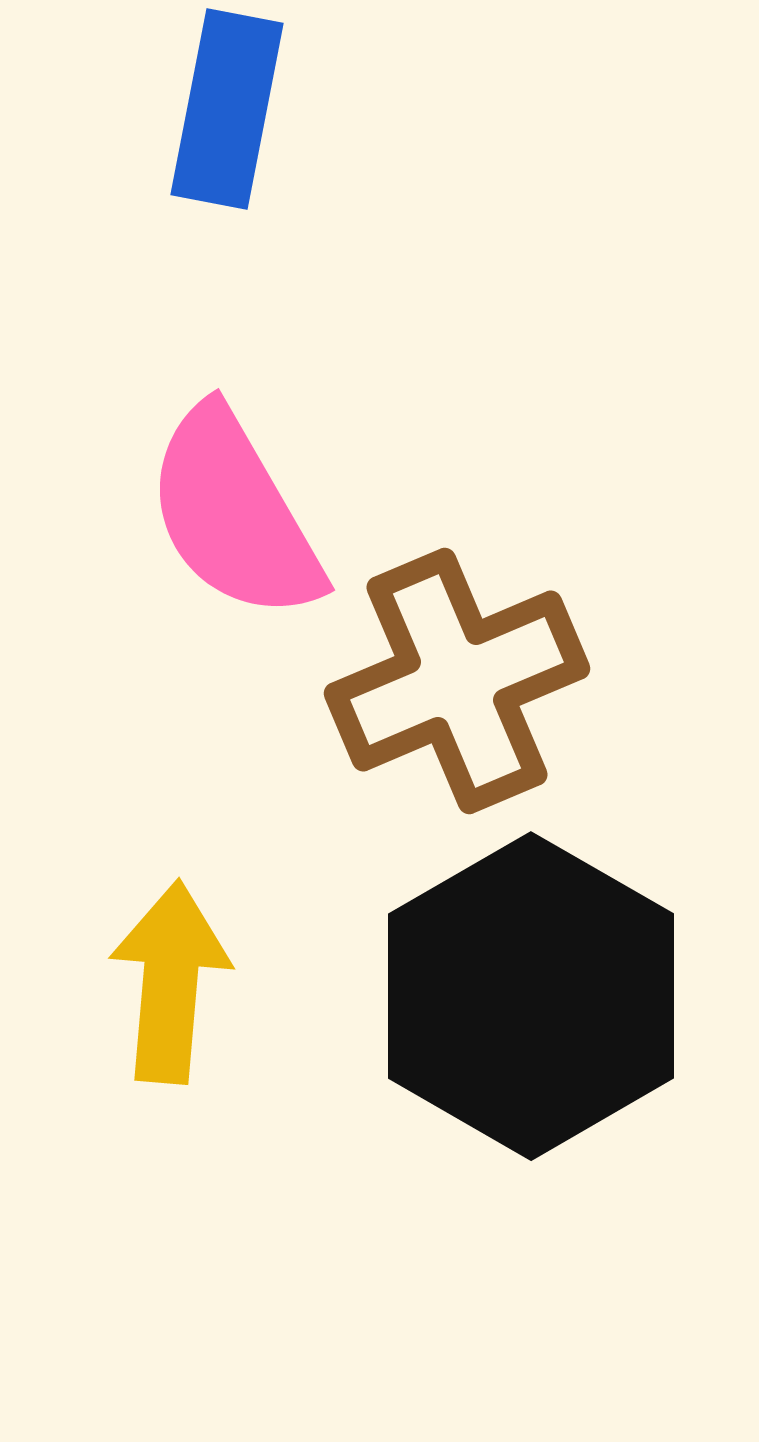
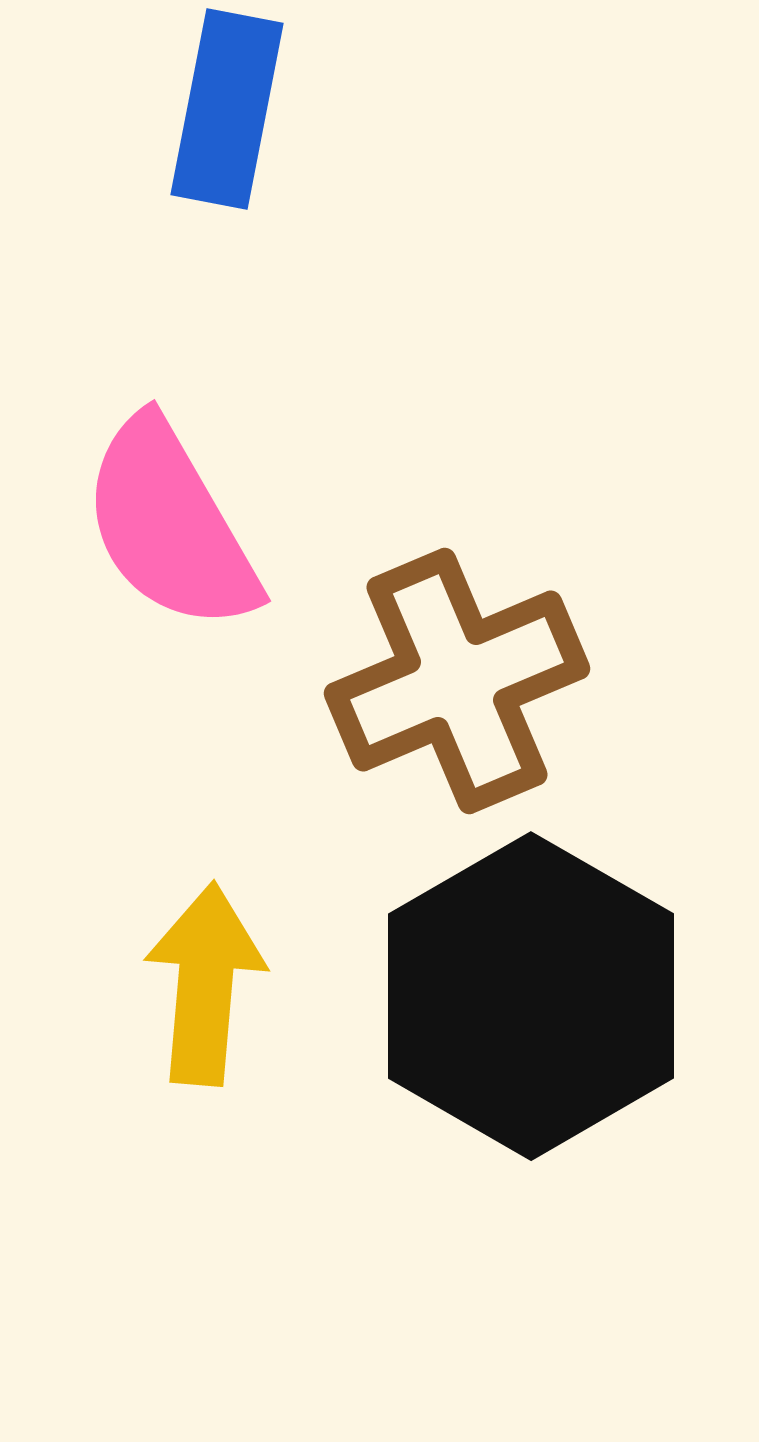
pink semicircle: moved 64 px left, 11 px down
yellow arrow: moved 35 px right, 2 px down
